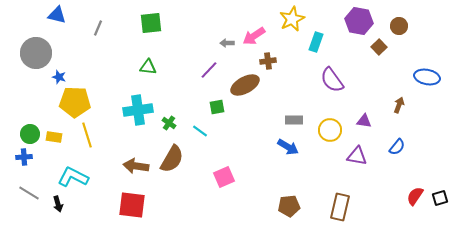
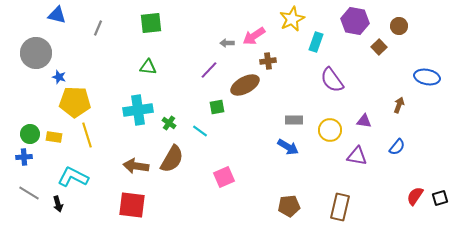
purple hexagon at (359, 21): moved 4 px left
